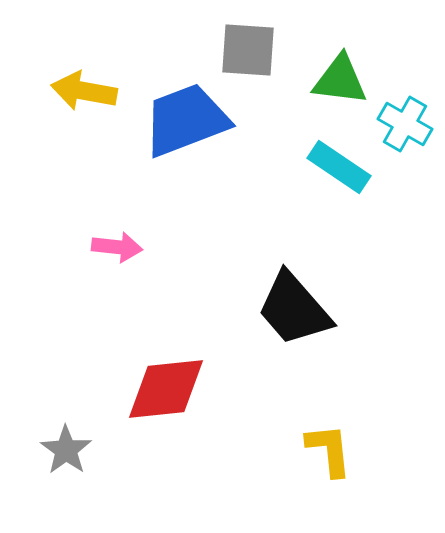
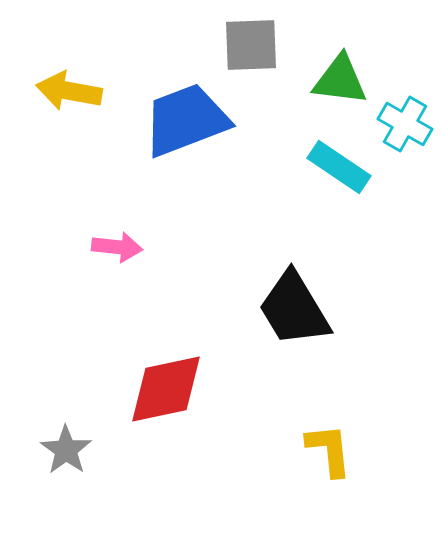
gray square: moved 3 px right, 5 px up; rotated 6 degrees counterclockwise
yellow arrow: moved 15 px left
black trapezoid: rotated 10 degrees clockwise
red diamond: rotated 6 degrees counterclockwise
